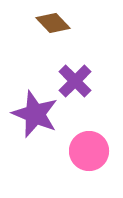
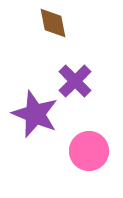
brown diamond: rotated 32 degrees clockwise
